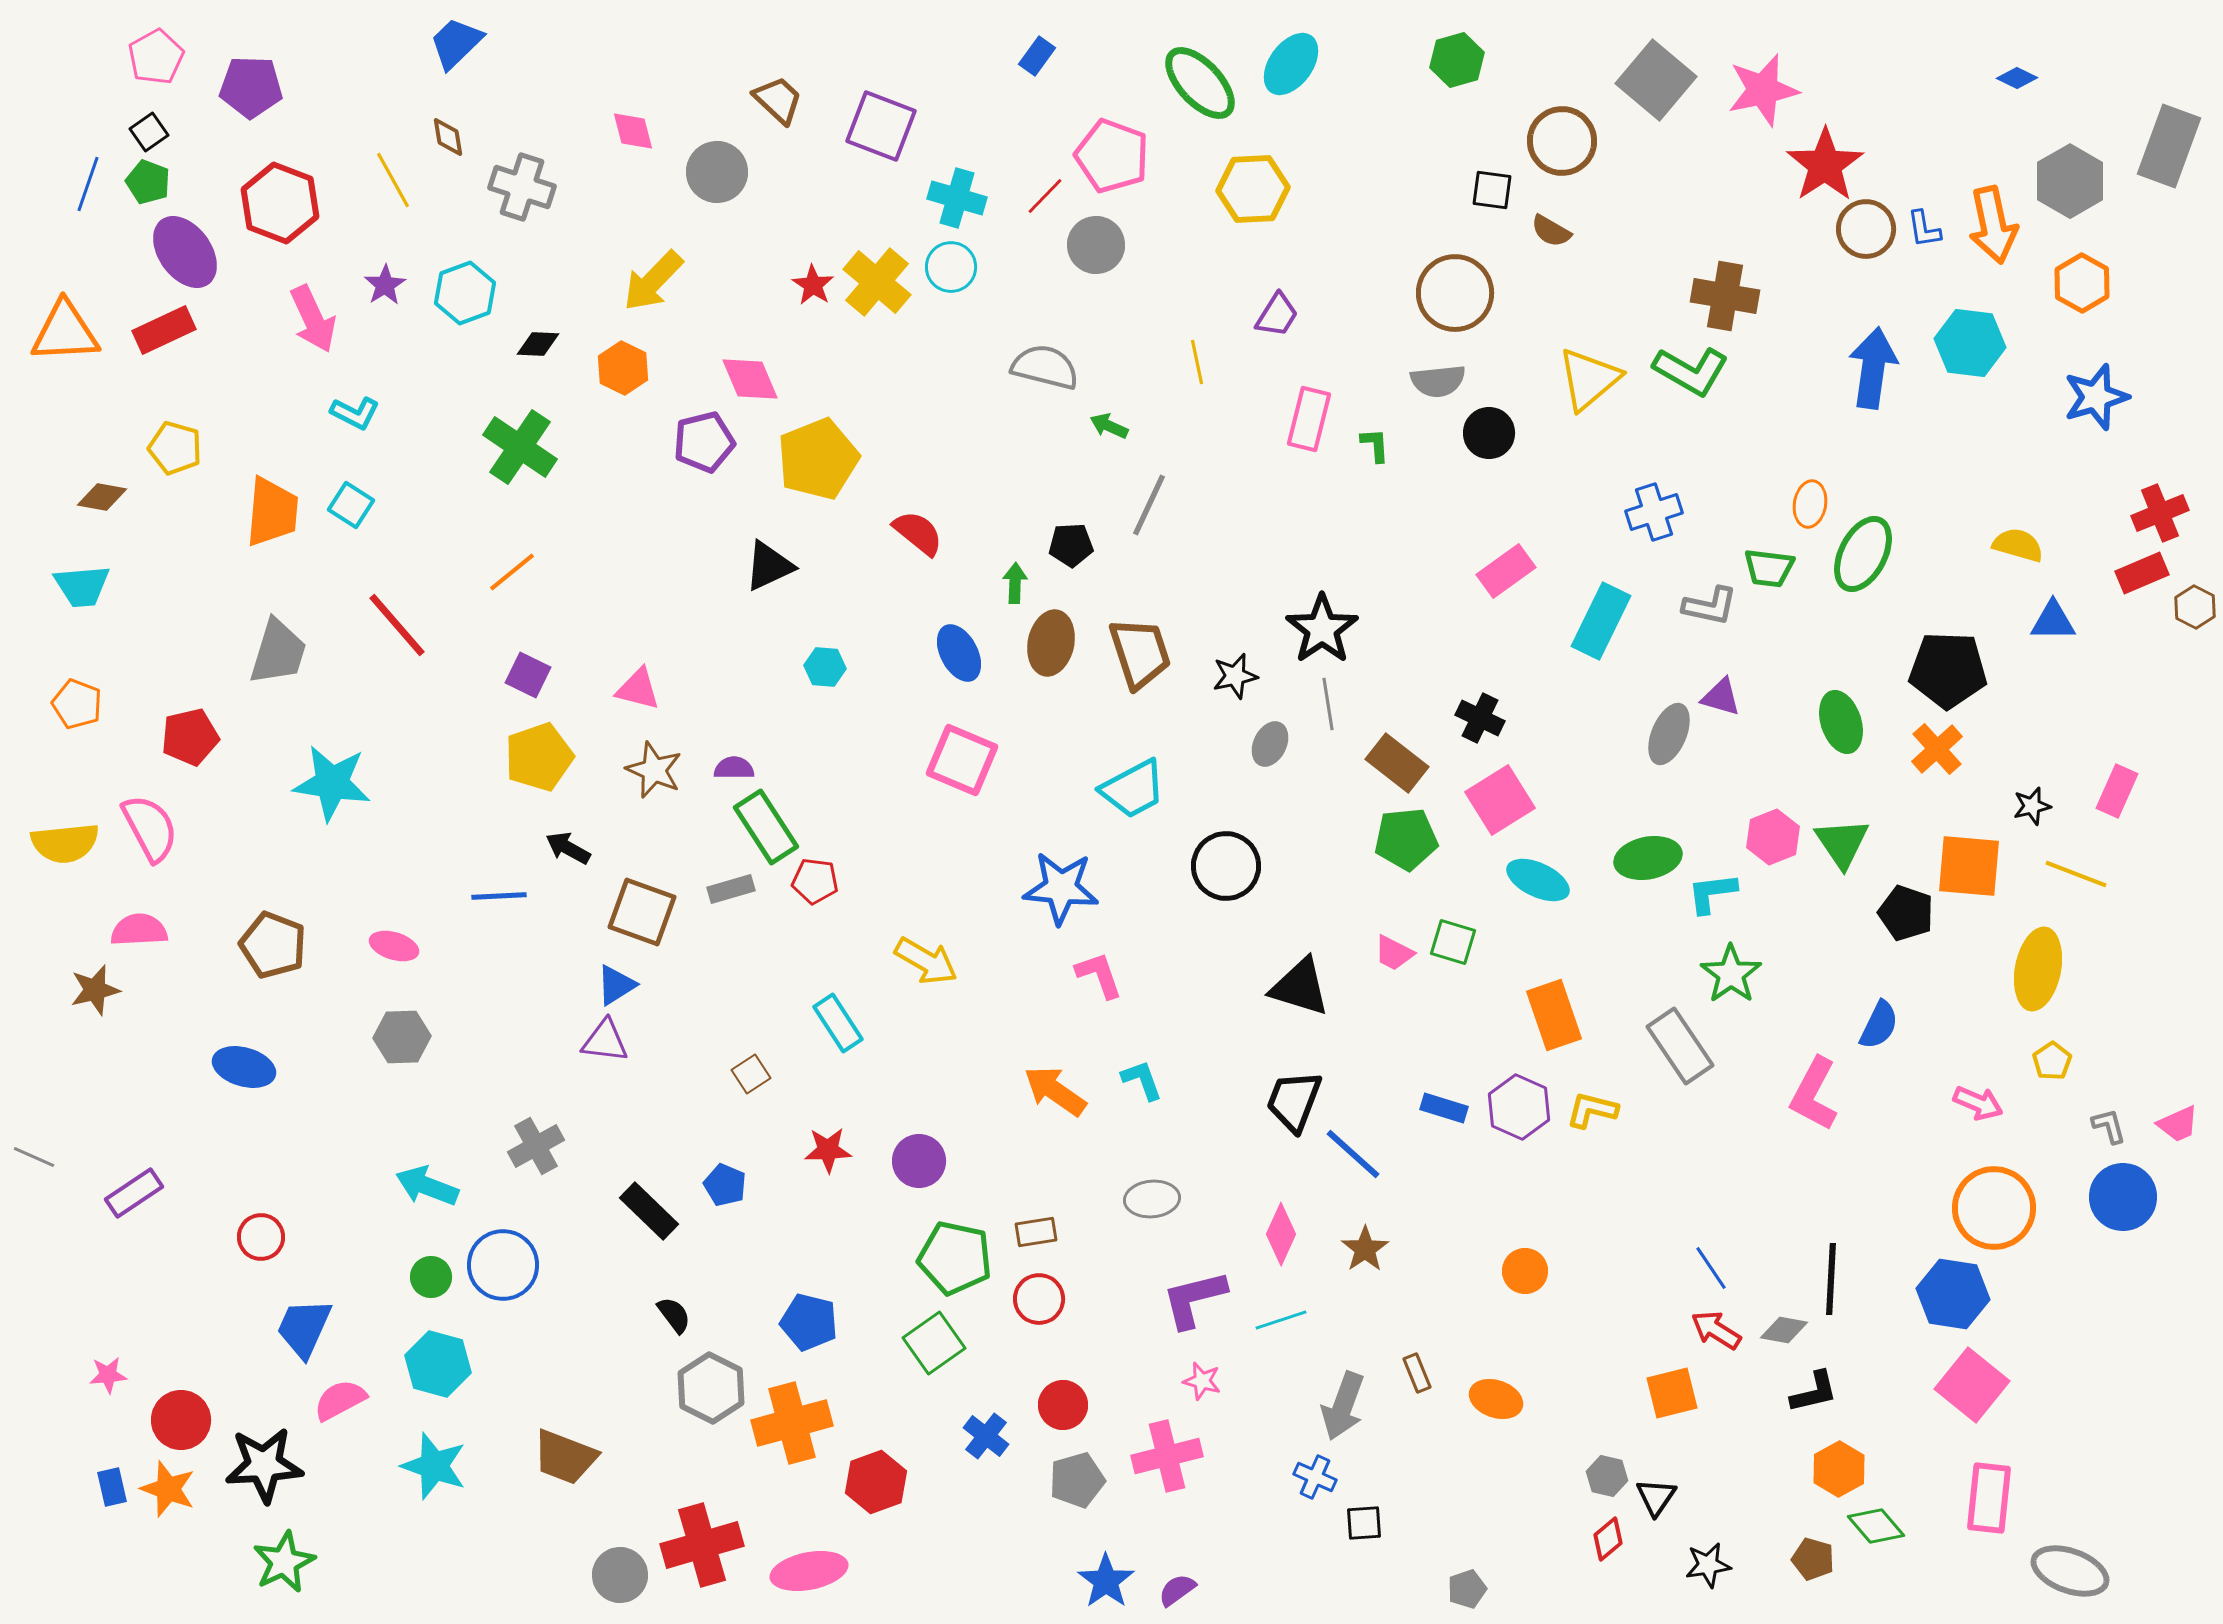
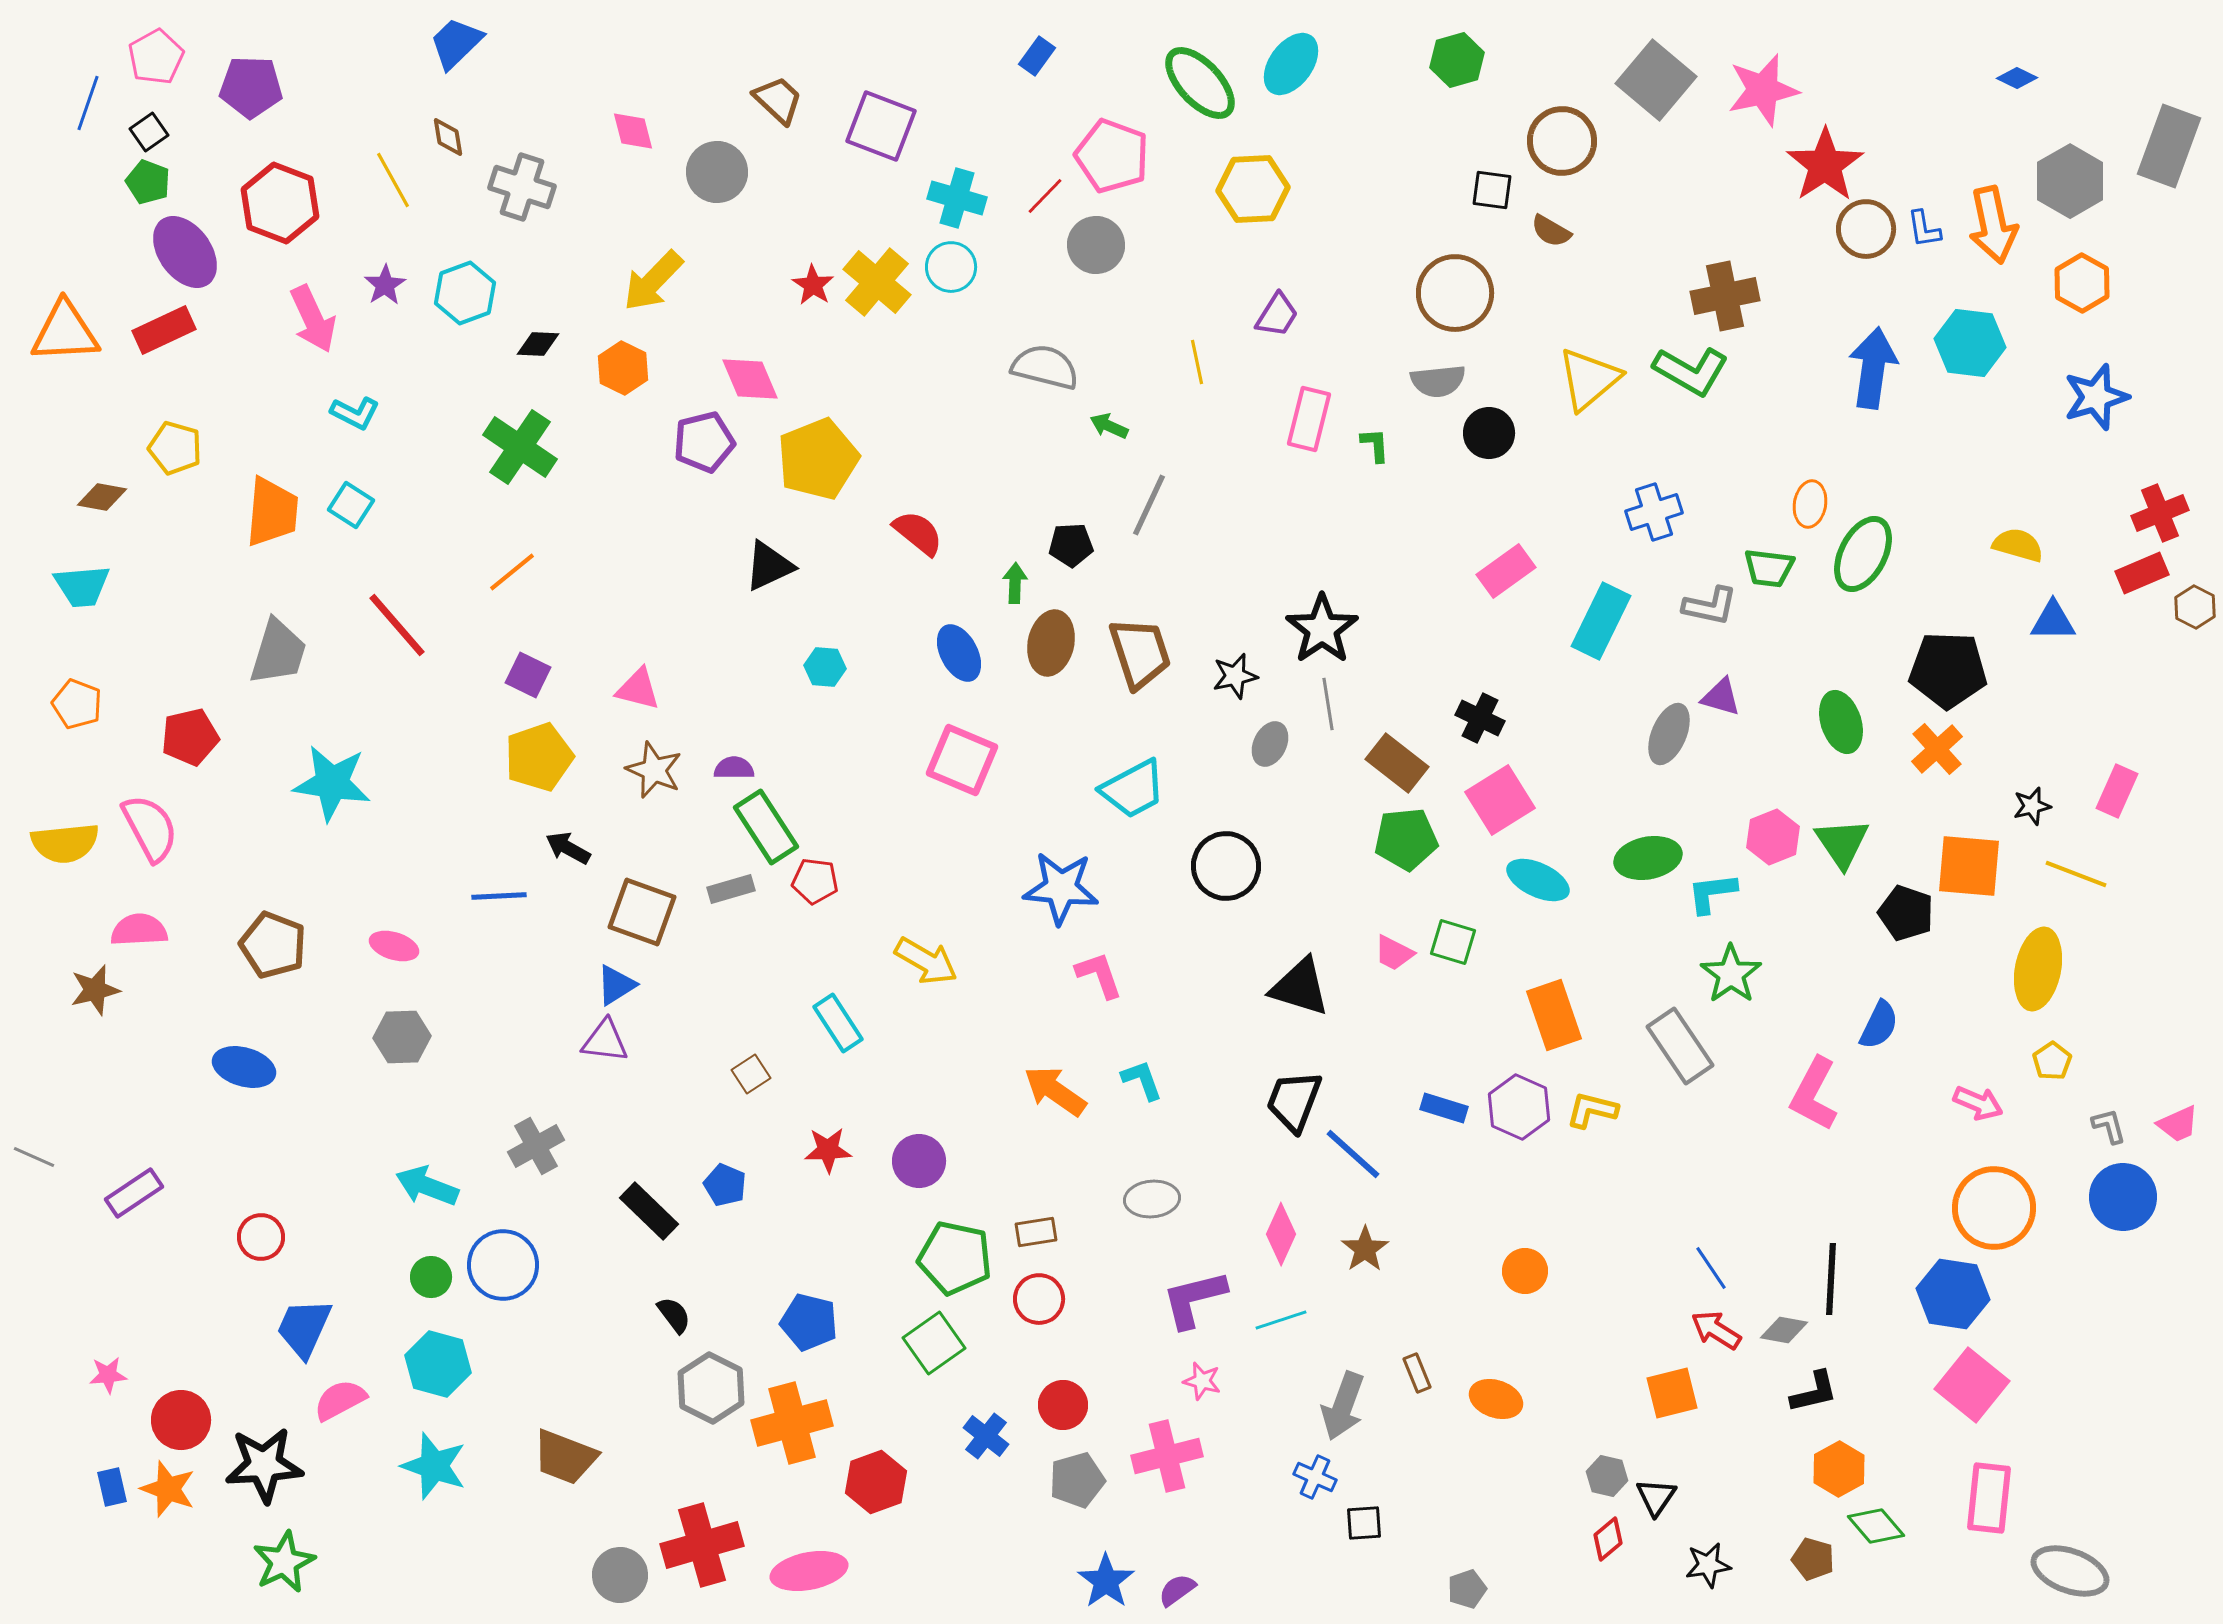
blue line at (88, 184): moved 81 px up
brown cross at (1725, 296): rotated 22 degrees counterclockwise
